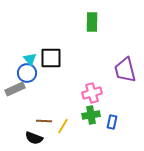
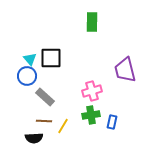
blue circle: moved 3 px down
gray rectangle: moved 30 px right, 8 px down; rotated 66 degrees clockwise
pink cross: moved 2 px up
black semicircle: rotated 24 degrees counterclockwise
